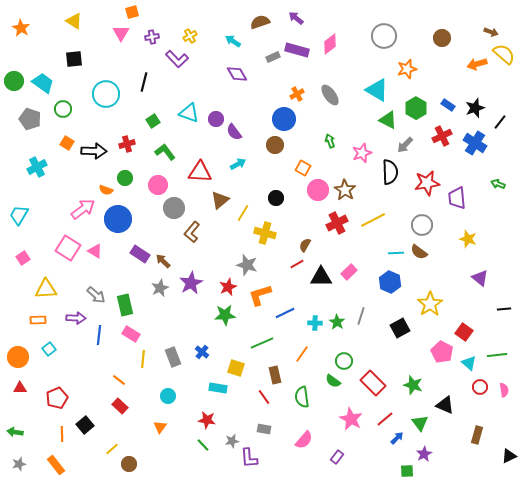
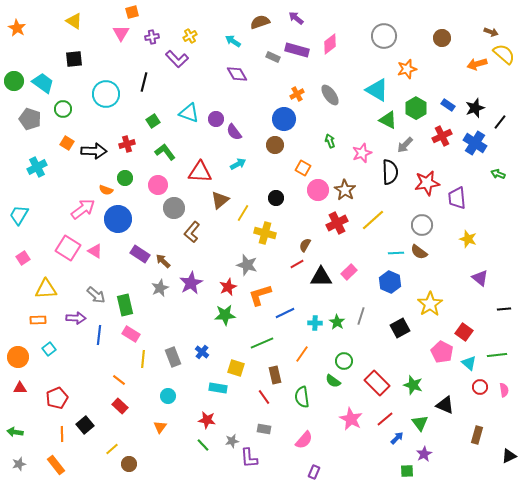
orange star at (21, 28): moved 4 px left
gray rectangle at (273, 57): rotated 48 degrees clockwise
green arrow at (498, 184): moved 10 px up
yellow line at (373, 220): rotated 15 degrees counterclockwise
red rectangle at (373, 383): moved 4 px right
purple rectangle at (337, 457): moved 23 px left, 15 px down; rotated 16 degrees counterclockwise
